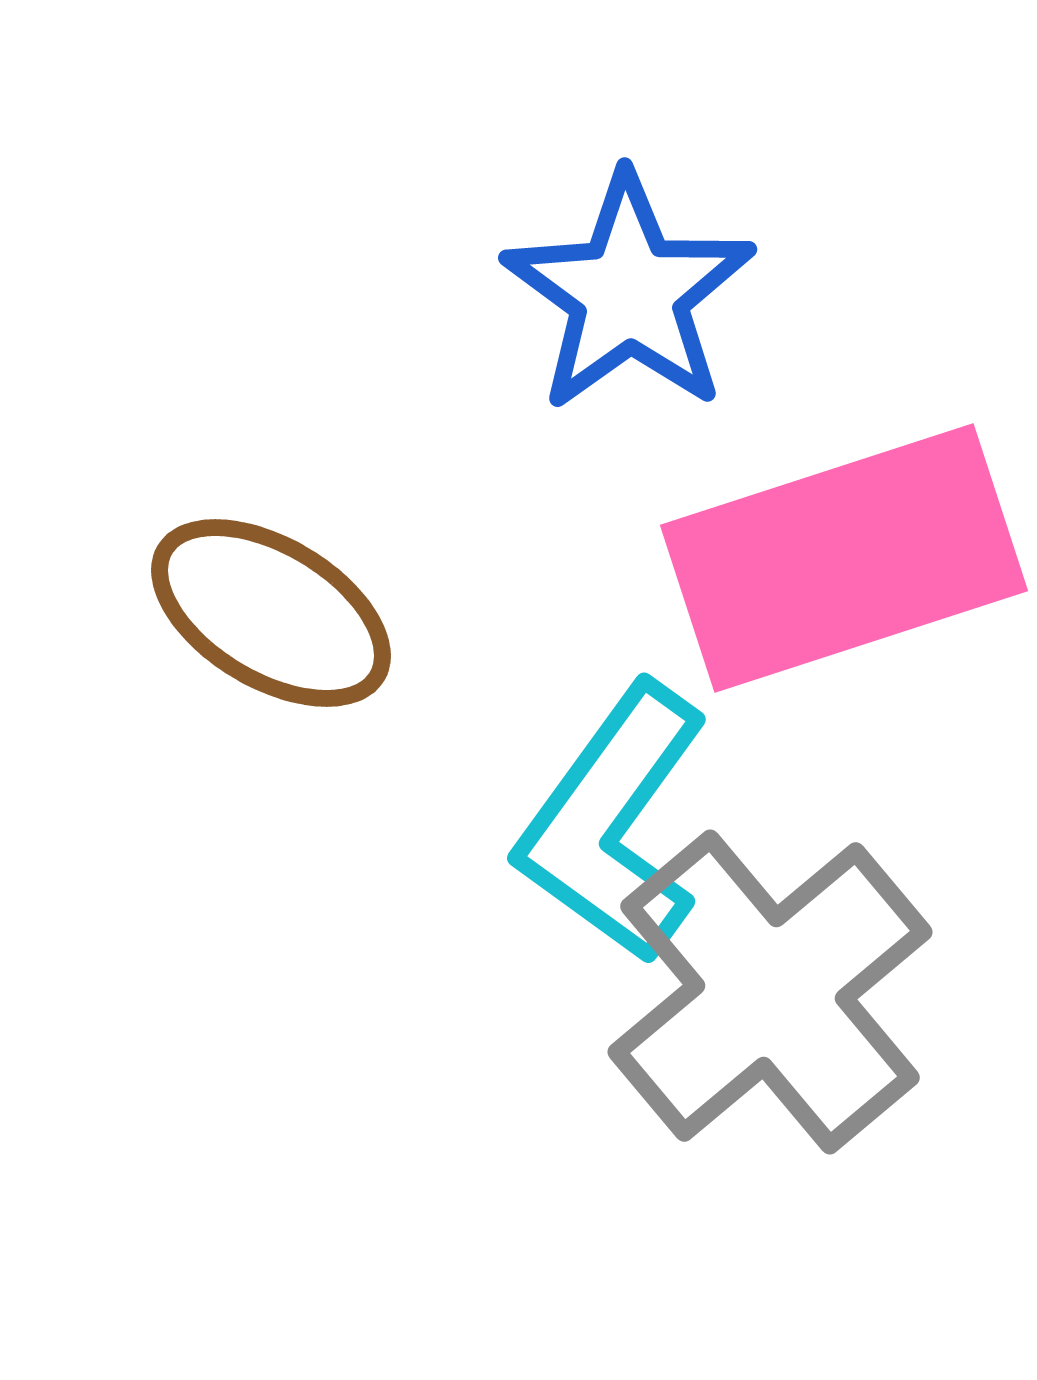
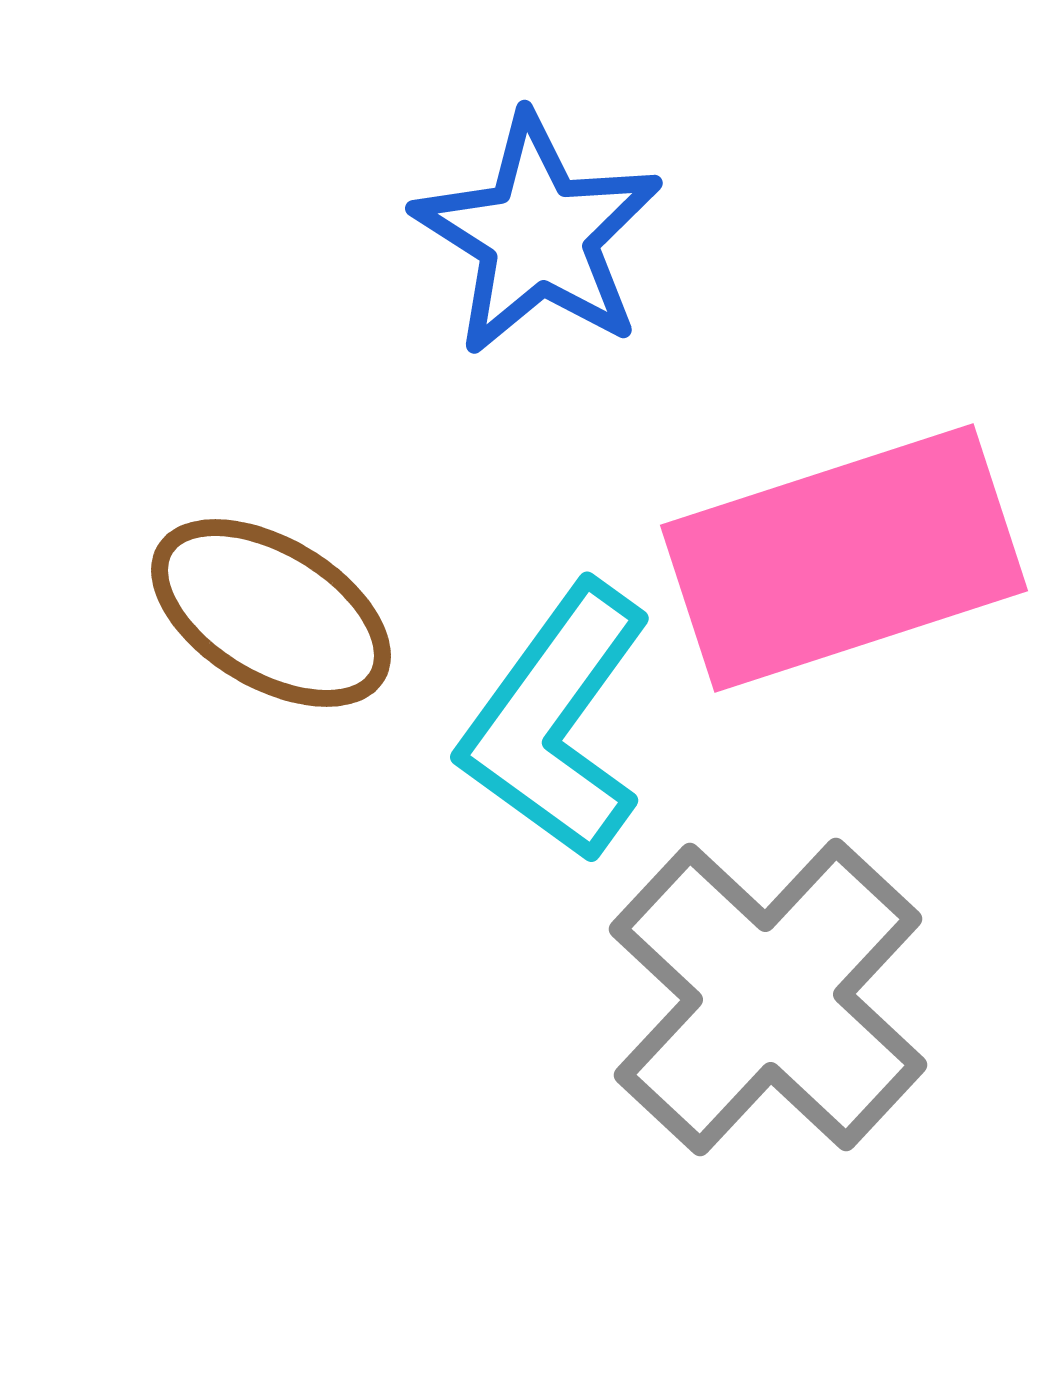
blue star: moved 91 px left, 58 px up; rotated 4 degrees counterclockwise
cyan L-shape: moved 57 px left, 101 px up
gray cross: moved 2 px left, 5 px down; rotated 7 degrees counterclockwise
